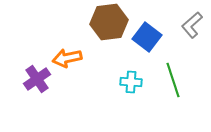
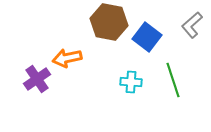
brown hexagon: rotated 18 degrees clockwise
